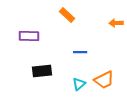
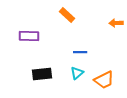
black rectangle: moved 3 px down
cyan triangle: moved 2 px left, 11 px up
